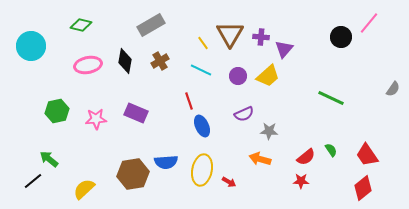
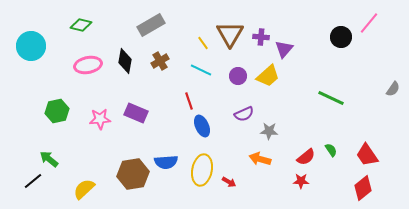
pink star: moved 4 px right
